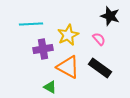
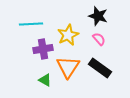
black star: moved 12 px left
orange triangle: rotated 35 degrees clockwise
green triangle: moved 5 px left, 7 px up
